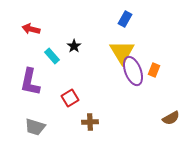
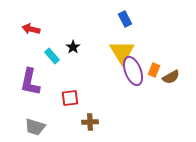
blue rectangle: rotated 56 degrees counterclockwise
black star: moved 1 px left, 1 px down
red square: rotated 24 degrees clockwise
brown semicircle: moved 41 px up
